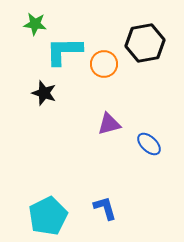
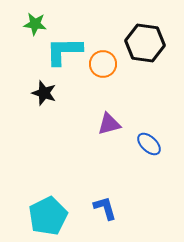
black hexagon: rotated 18 degrees clockwise
orange circle: moved 1 px left
